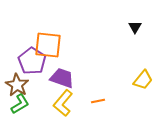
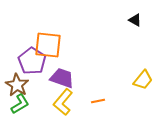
black triangle: moved 7 px up; rotated 32 degrees counterclockwise
yellow L-shape: moved 1 px up
